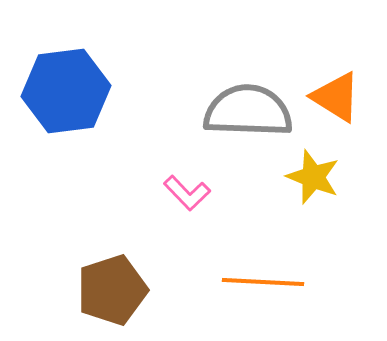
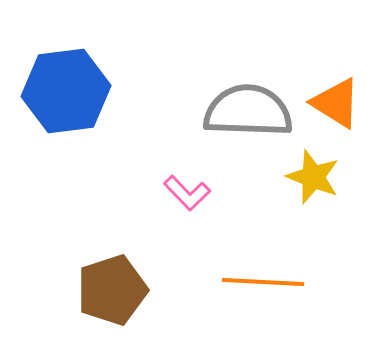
orange triangle: moved 6 px down
